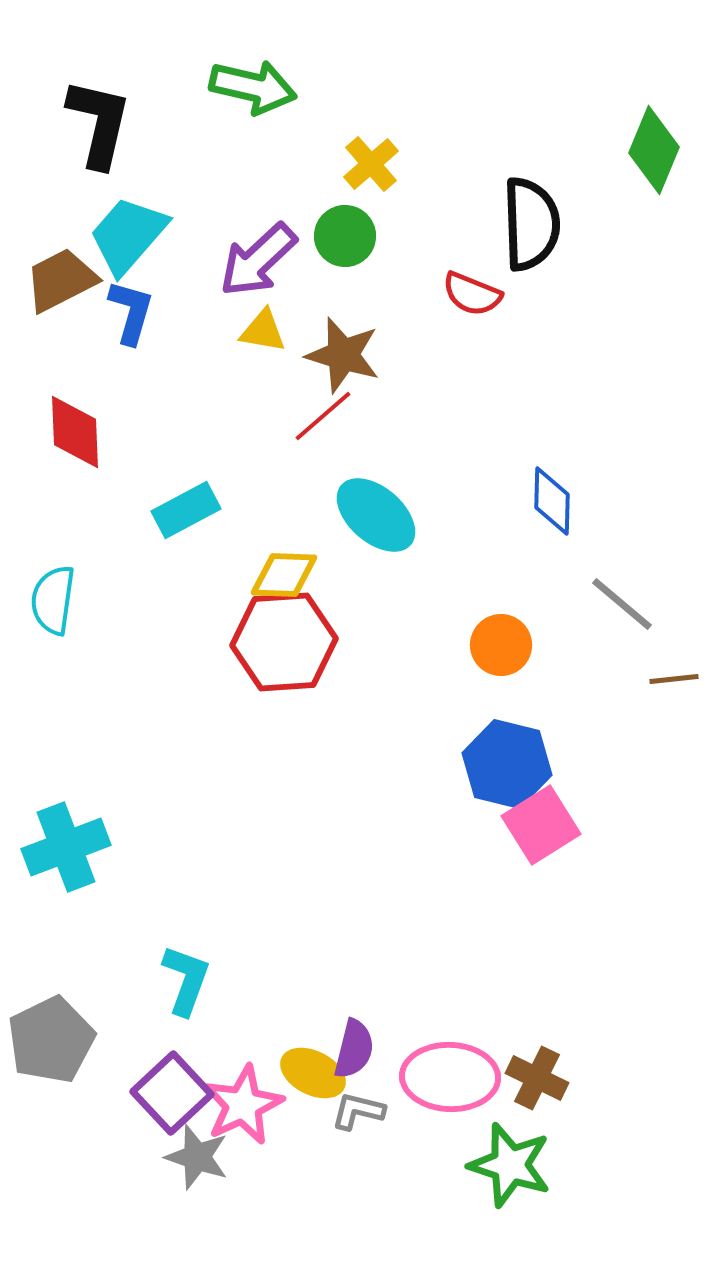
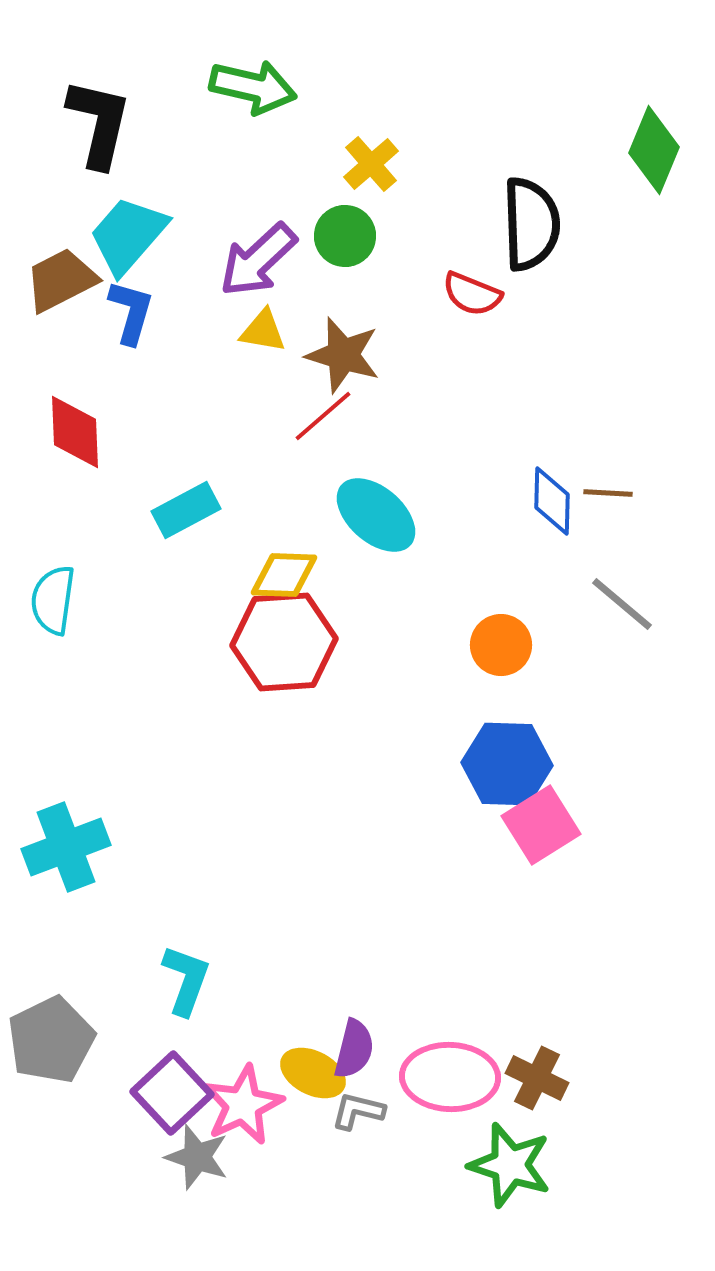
brown line: moved 66 px left, 186 px up; rotated 9 degrees clockwise
blue hexagon: rotated 12 degrees counterclockwise
